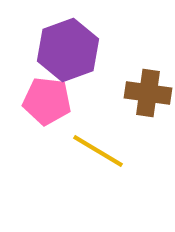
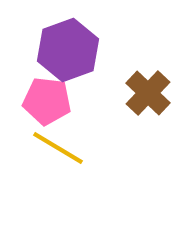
brown cross: rotated 36 degrees clockwise
yellow line: moved 40 px left, 3 px up
